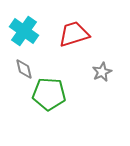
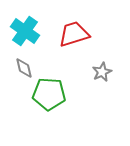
cyan cross: moved 1 px right
gray diamond: moved 1 px up
